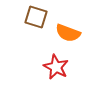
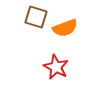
orange semicircle: moved 3 px left, 5 px up; rotated 40 degrees counterclockwise
